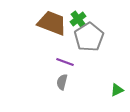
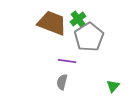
purple line: moved 2 px right, 1 px up; rotated 12 degrees counterclockwise
green triangle: moved 4 px left, 4 px up; rotated 24 degrees counterclockwise
